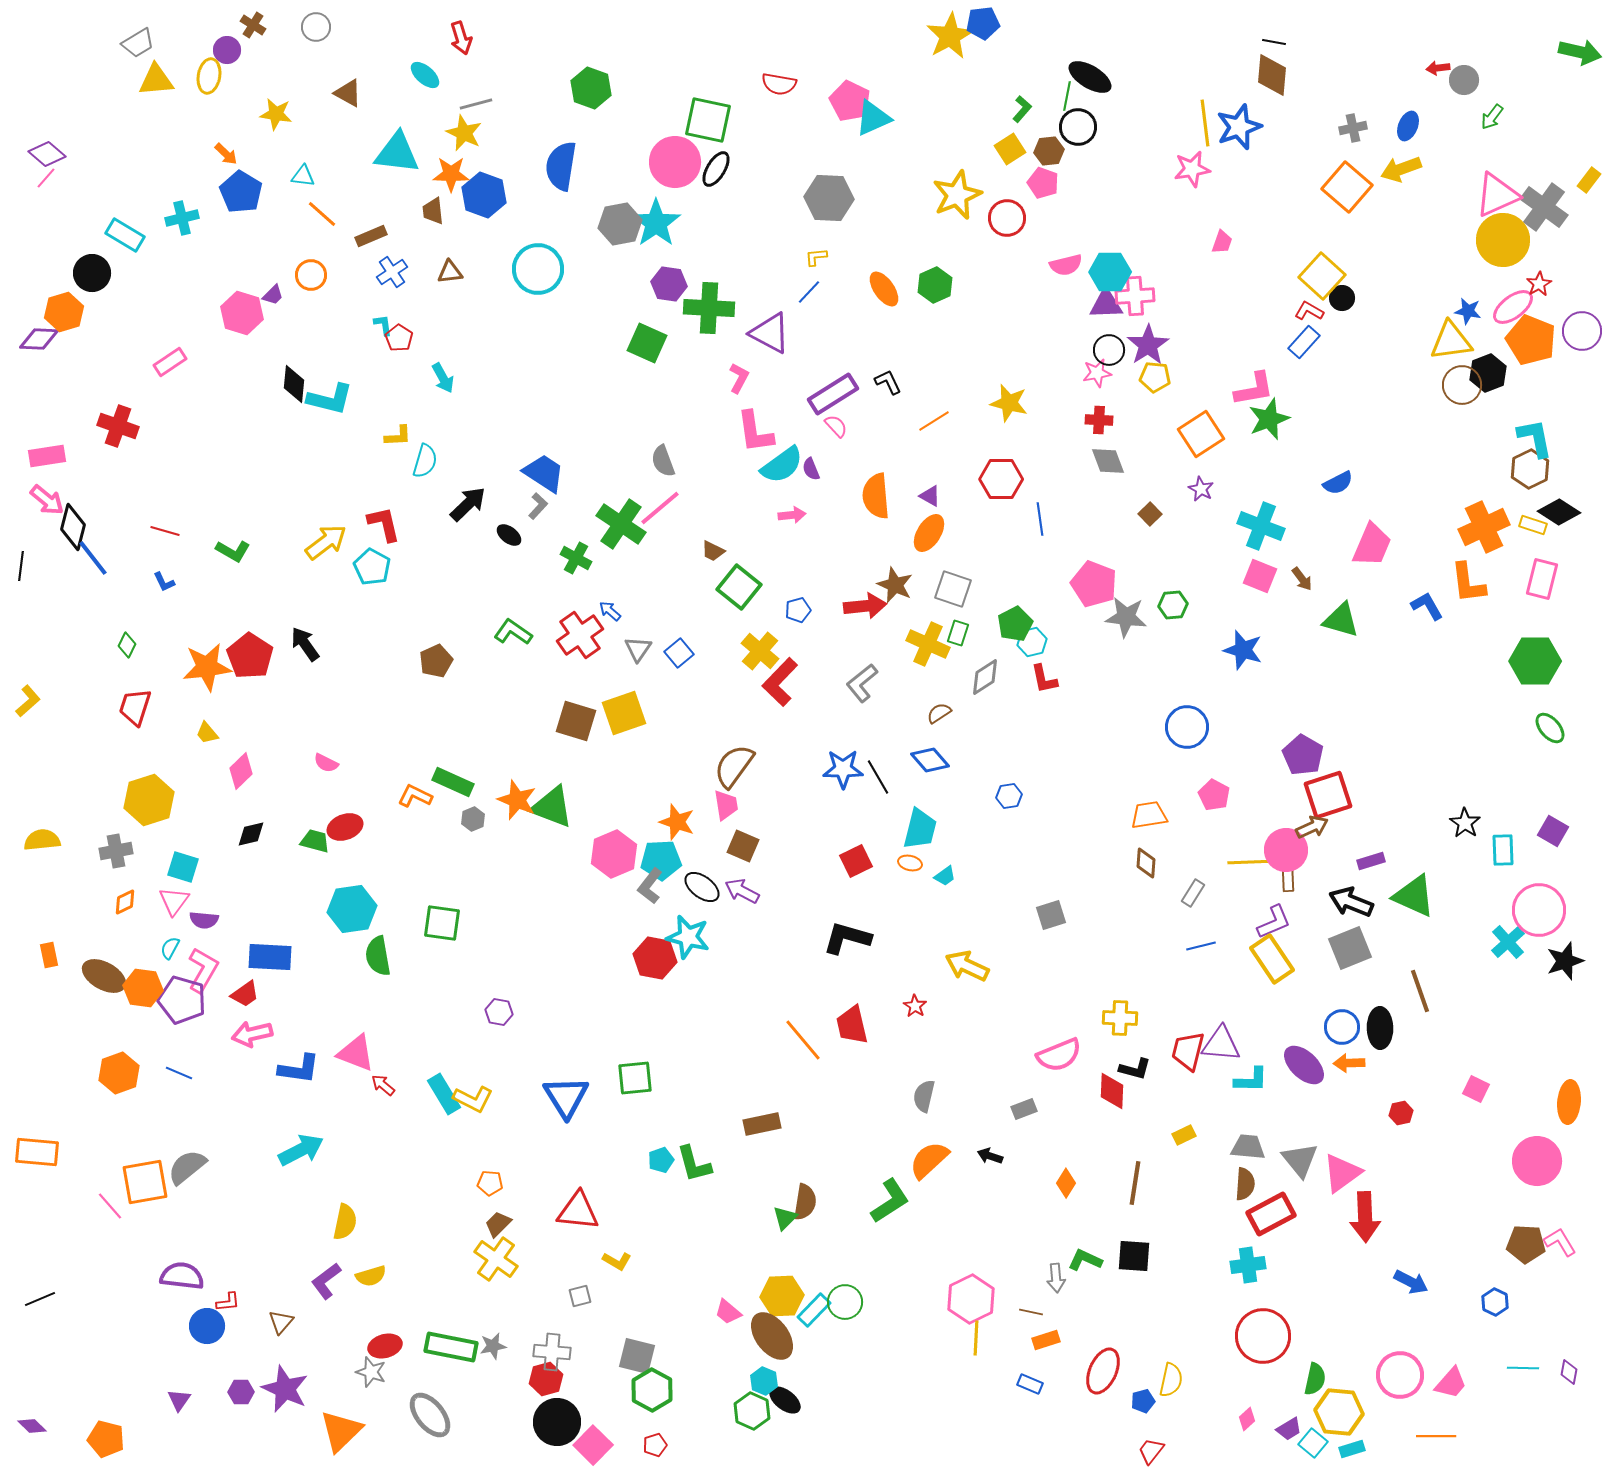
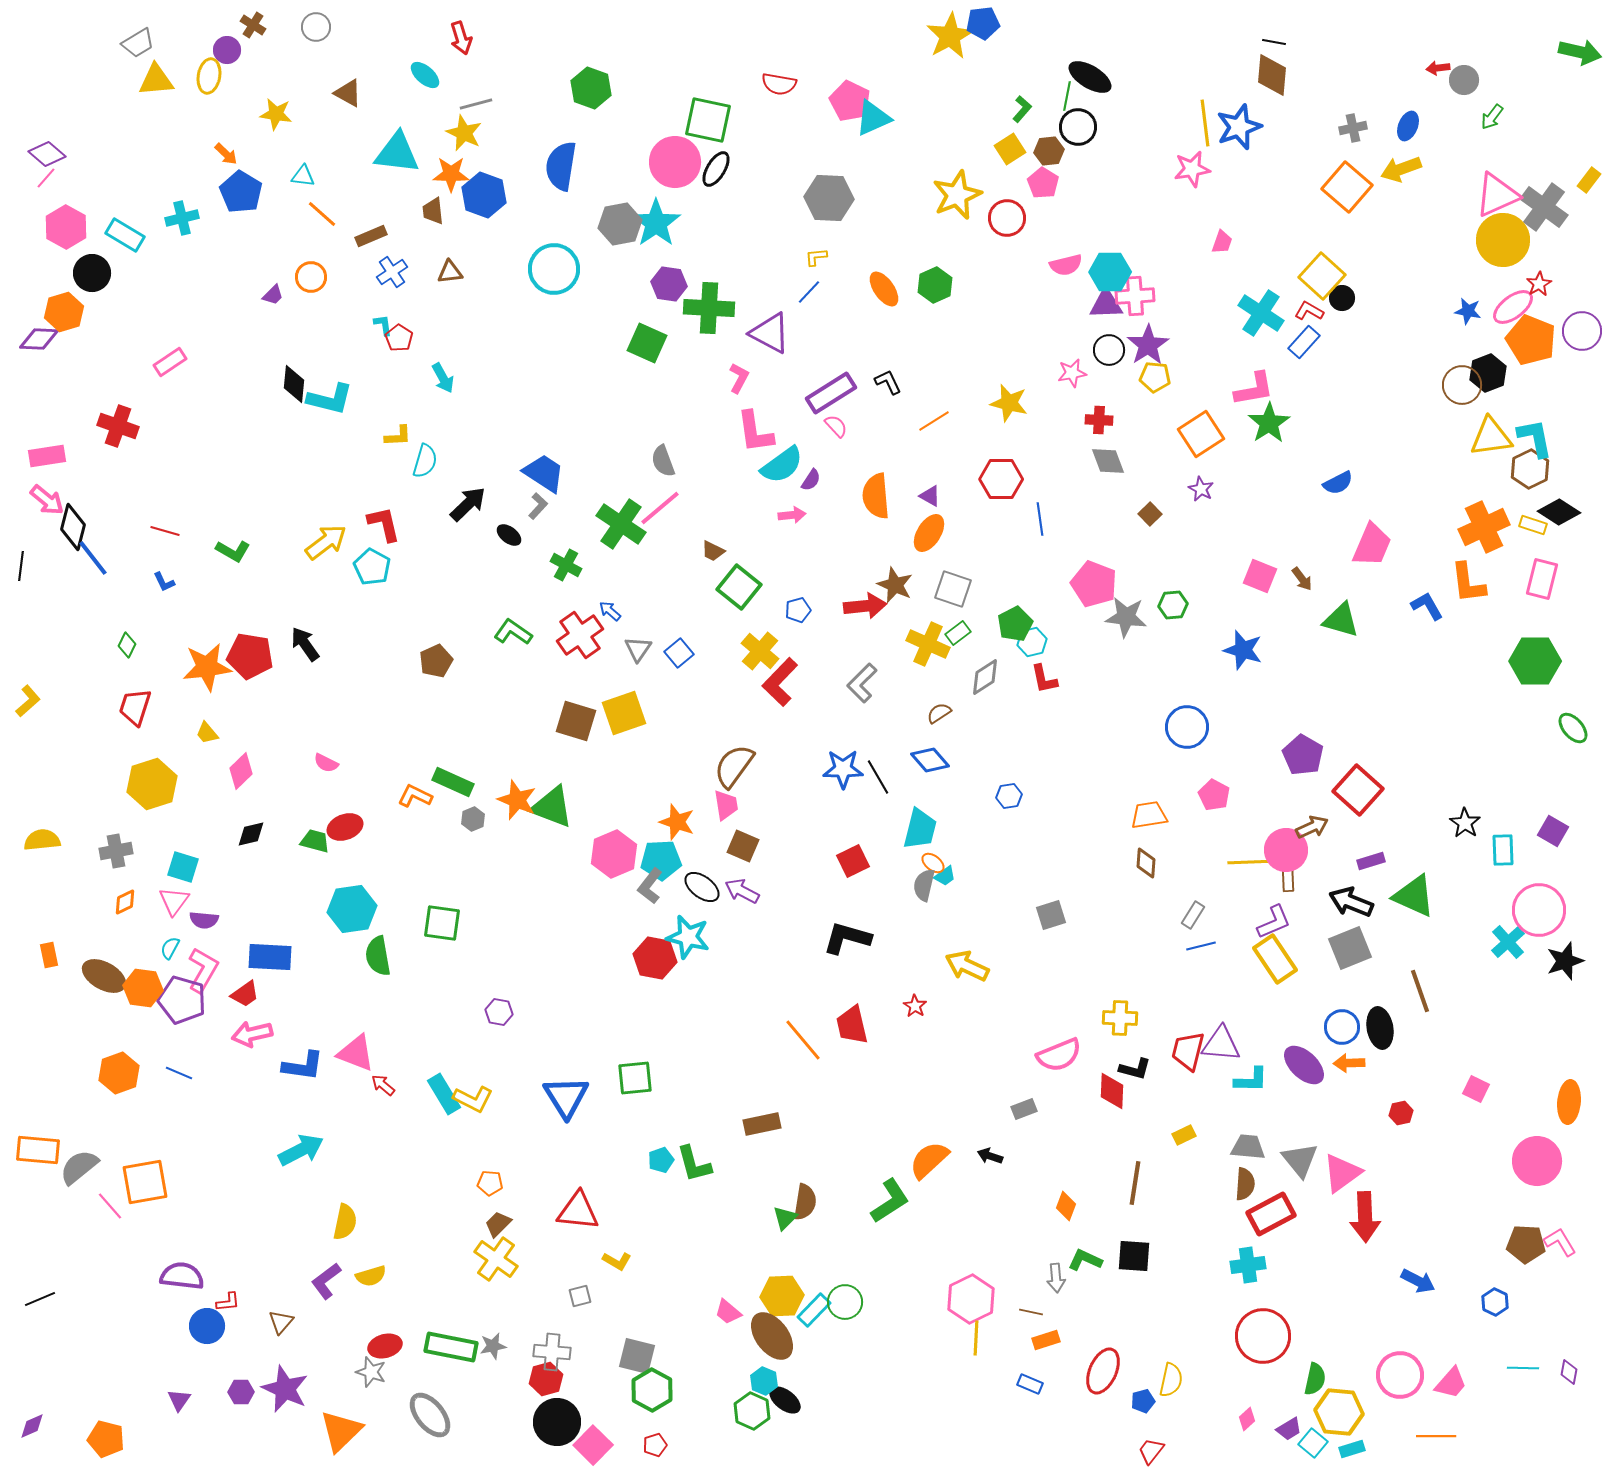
pink pentagon at (1043, 183): rotated 12 degrees clockwise
cyan circle at (538, 269): moved 16 px right
orange circle at (311, 275): moved 2 px down
pink hexagon at (242, 313): moved 176 px left, 86 px up; rotated 12 degrees clockwise
yellow triangle at (1451, 341): moved 40 px right, 96 px down
pink star at (1097, 373): moved 25 px left
purple rectangle at (833, 394): moved 2 px left, 1 px up
green star at (1269, 419): moved 4 px down; rotated 12 degrees counterclockwise
purple semicircle at (811, 469): moved 11 px down; rotated 125 degrees counterclockwise
cyan cross at (1261, 526): moved 213 px up; rotated 12 degrees clockwise
green cross at (576, 558): moved 10 px left, 7 px down
green rectangle at (958, 633): rotated 35 degrees clockwise
red pentagon at (250, 656): rotated 24 degrees counterclockwise
gray L-shape at (862, 683): rotated 6 degrees counterclockwise
green ellipse at (1550, 728): moved 23 px right
red square at (1328, 795): moved 30 px right, 5 px up; rotated 30 degrees counterclockwise
yellow hexagon at (149, 800): moved 3 px right, 16 px up
red square at (856, 861): moved 3 px left
orange ellipse at (910, 863): moved 23 px right; rotated 25 degrees clockwise
gray rectangle at (1193, 893): moved 22 px down
yellow rectangle at (1272, 959): moved 3 px right
black ellipse at (1380, 1028): rotated 9 degrees counterclockwise
blue L-shape at (299, 1069): moved 4 px right, 3 px up
gray semicircle at (924, 1096): moved 211 px up
orange rectangle at (37, 1152): moved 1 px right, 2 px up
gray semicircle at (187, 1167): moved 108 px left
orange diamond at (1066, 1183): moved 23 px down; rotated 12 degrees counterclockwise
blue arrow at (1411, 1282): moved 7 px right, 1 px up
purple diamond at (32, 1426): rotated 68 degrees counterclockwise
